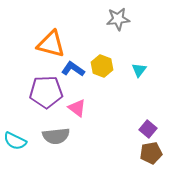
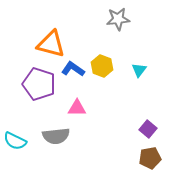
purple pentagon: moved 7 px left, 8 px up; rotated 20 degrees clockwise
pink triangle: rotated 36 degrees counterclockwise
brown pentagon: moved 1 px left, 5 px down
